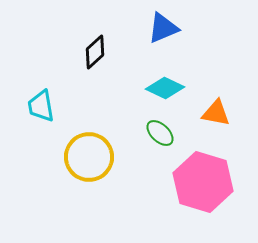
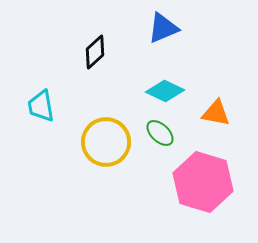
cyan diamond: moved 3 px down
yellow circle: moved 17 px right, 15 px up
